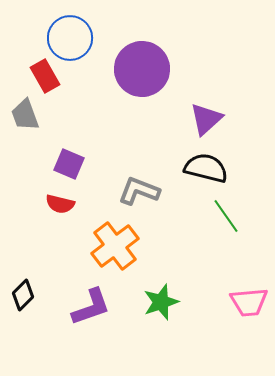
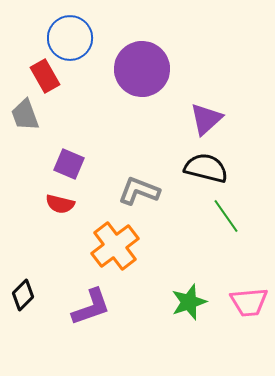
green star: moved 28 px right
